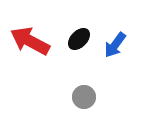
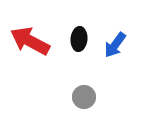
black ellipse: rotated 40 degrees counterclockwise
